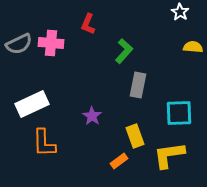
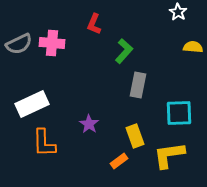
white star: moved 2 px left
red L-shape: moved 6 px right
pink cross: moved 1 px right
purple star: moved 3 px left, 8 px down
